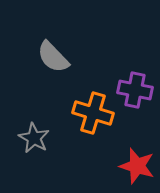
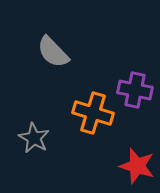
gray semicircle: moved 5 px up
